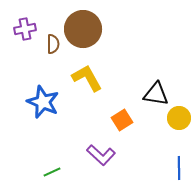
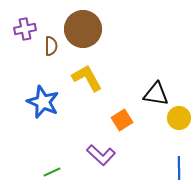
brown semicircle: moved 2 px left, 2 px down
